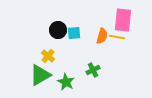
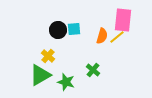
cyan square: moved 4 px up
yellow line: rotated 49 degrees counterclockwise
green cross: rotated 24 degrees counterclockwise
green star: rotated 12 degrees counterclockwise
